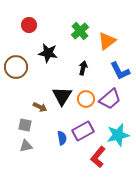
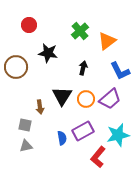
brown arrow: rotated 56 degrees clockwise
